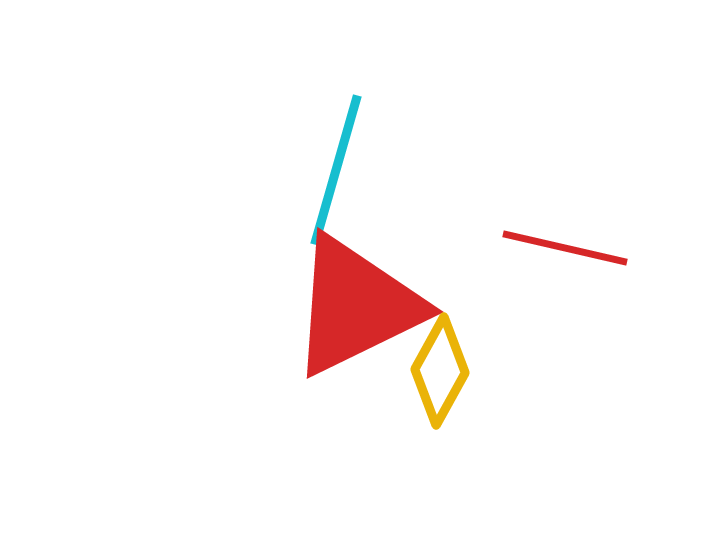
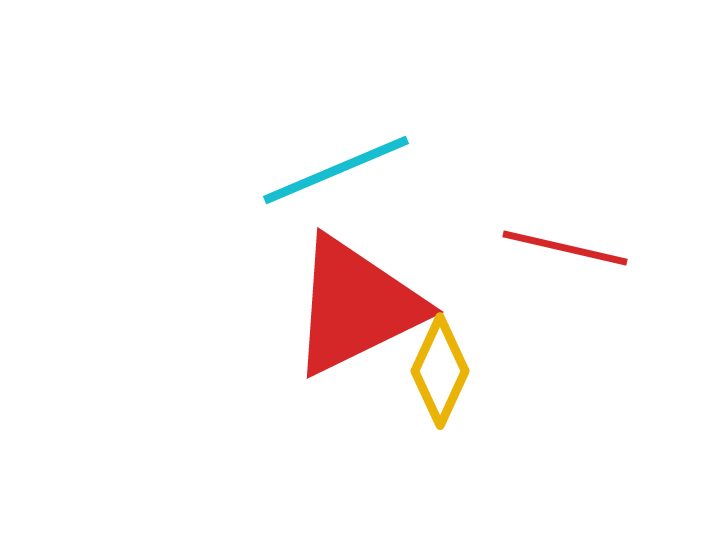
cyan line: rotated 51 degrees clockwise
yellow diamond: rotated 4 degrees counterclockwise
